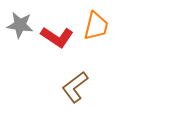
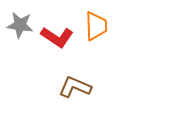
orange trapezoid: rotated 16 degrees counterclockwise
brown L-shape: rotated 60 degrees clockwise
